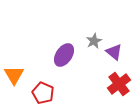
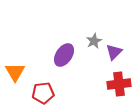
purple triangle: rotated 36 degrees clockwise
orange triangle: moved 1 px right, 3 px up
red cross: rotated 30 degrees clockwise
red pentagon: rotated 30 degrees counterclockwise
